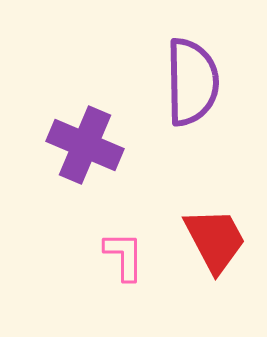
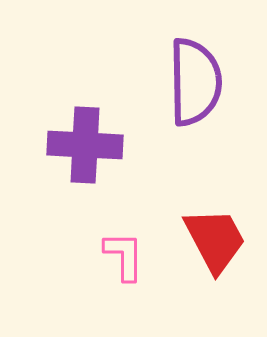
purple semicircle: moved 3 px right
purple cross: rotated 20 degrees counterclockwise
